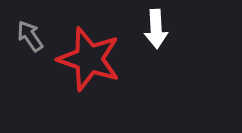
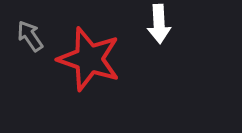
white arrow: moved 3 px right, 5 px up
